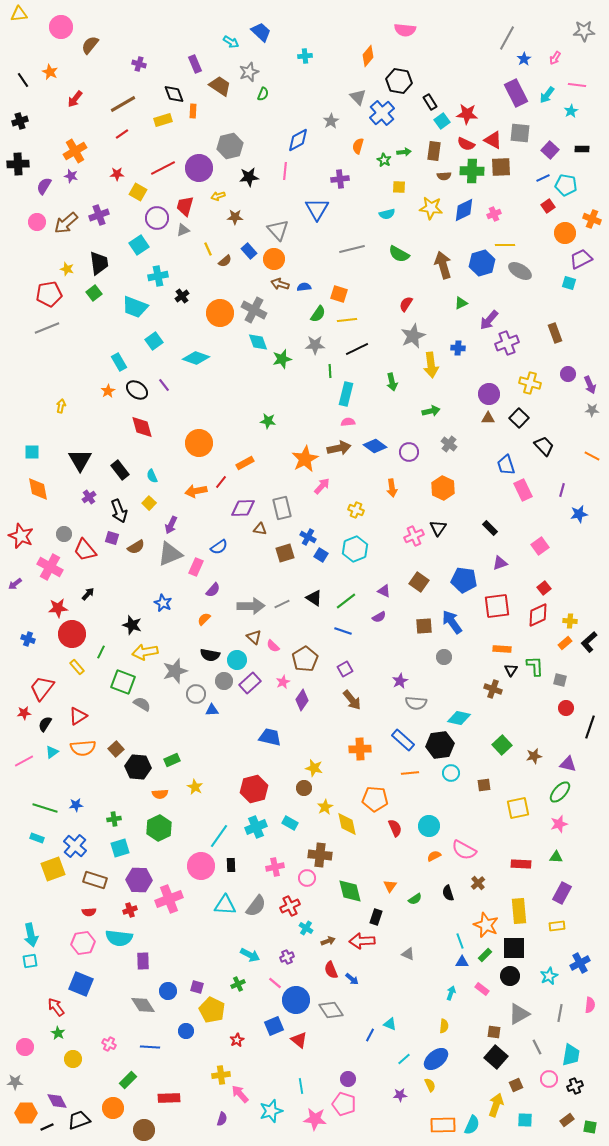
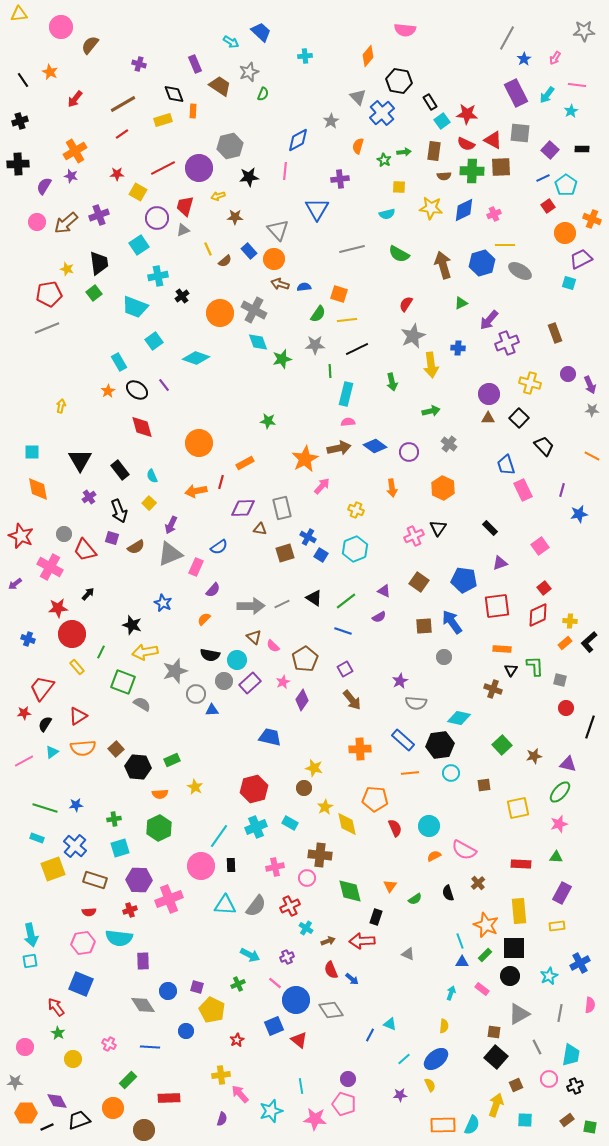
cyan pentagon at (566, 185): rotated 25 degrees clockwise
red line at (221, 482): rotated 24 degrees counterclockwise
